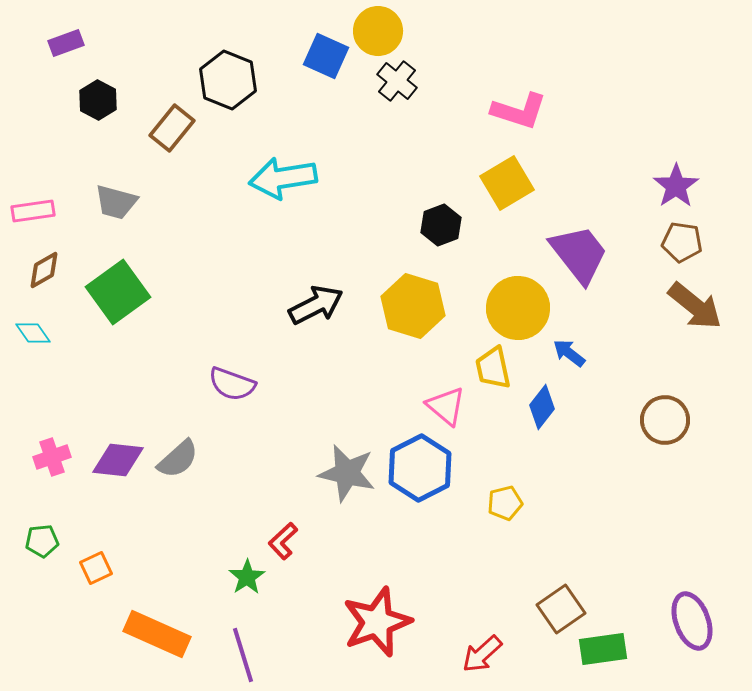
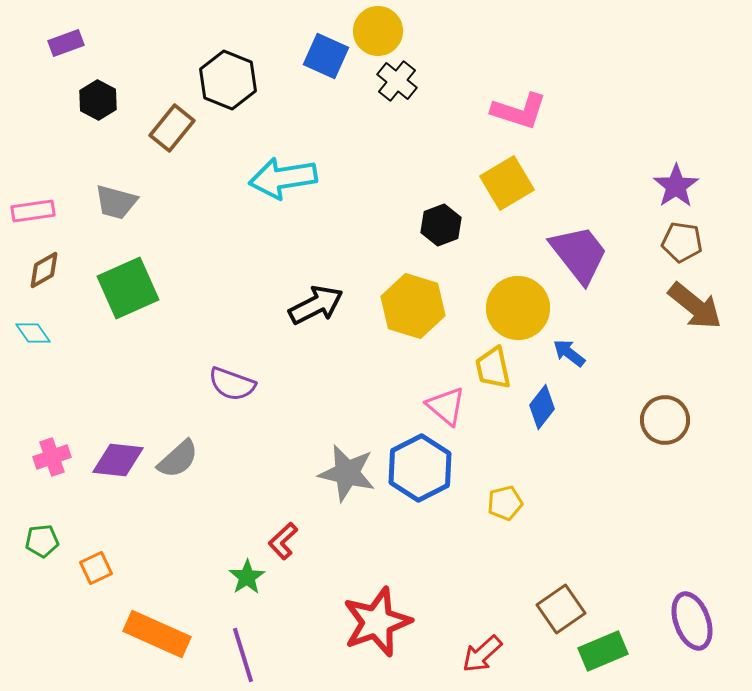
green square at (118, 292): moved 10 px right, 4 px up; rotated 12 degrees clockwise
green rectangle at (603, 649): moved 2 px down; rotated 15 degrees counterclockwise
